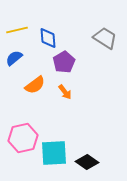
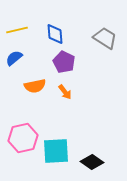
blue diamond: moved 7 px right, 4 px up
purple pentagon: rotated 15 degrees counterclockwise
orange semicircle: moved 1 px down; rotated 25 degrees clockwise
cyan square: moved 2 px right, 2 px up
black diamond: moved 5 px right
